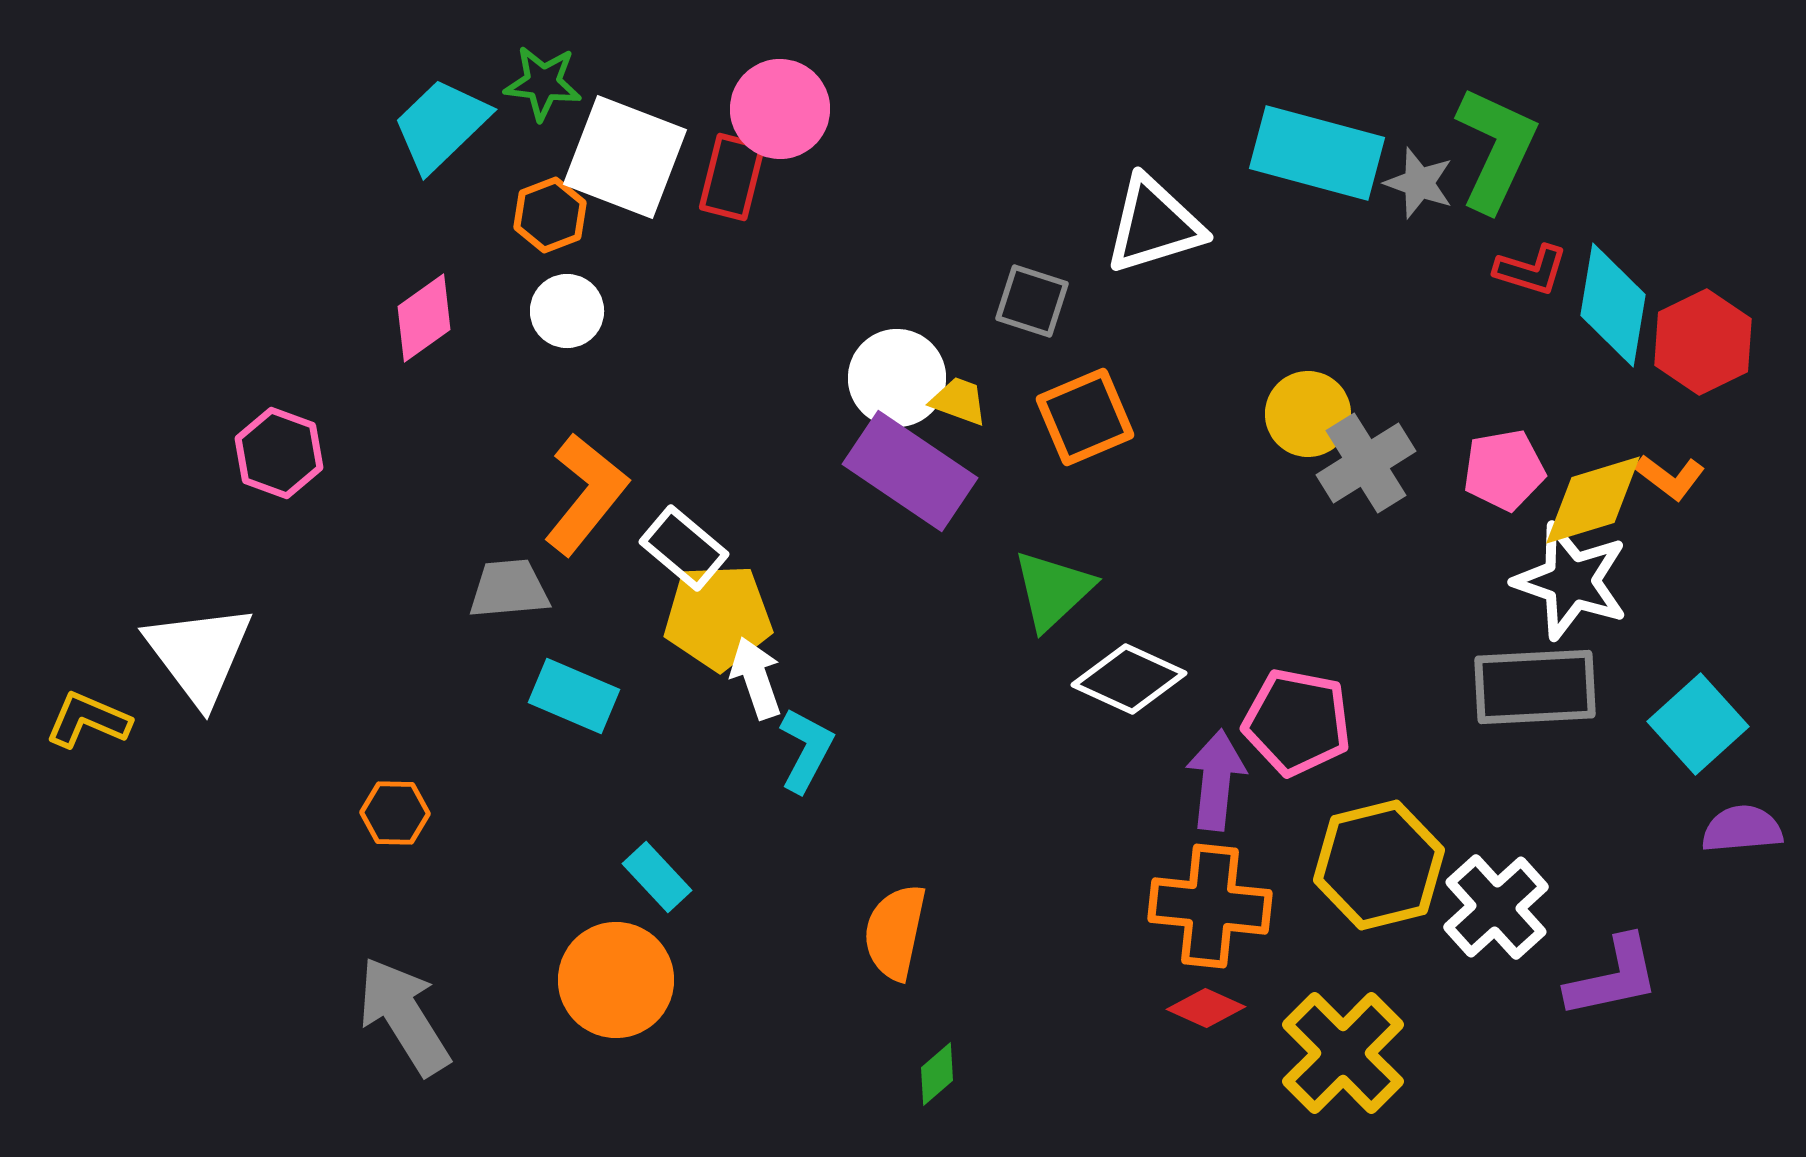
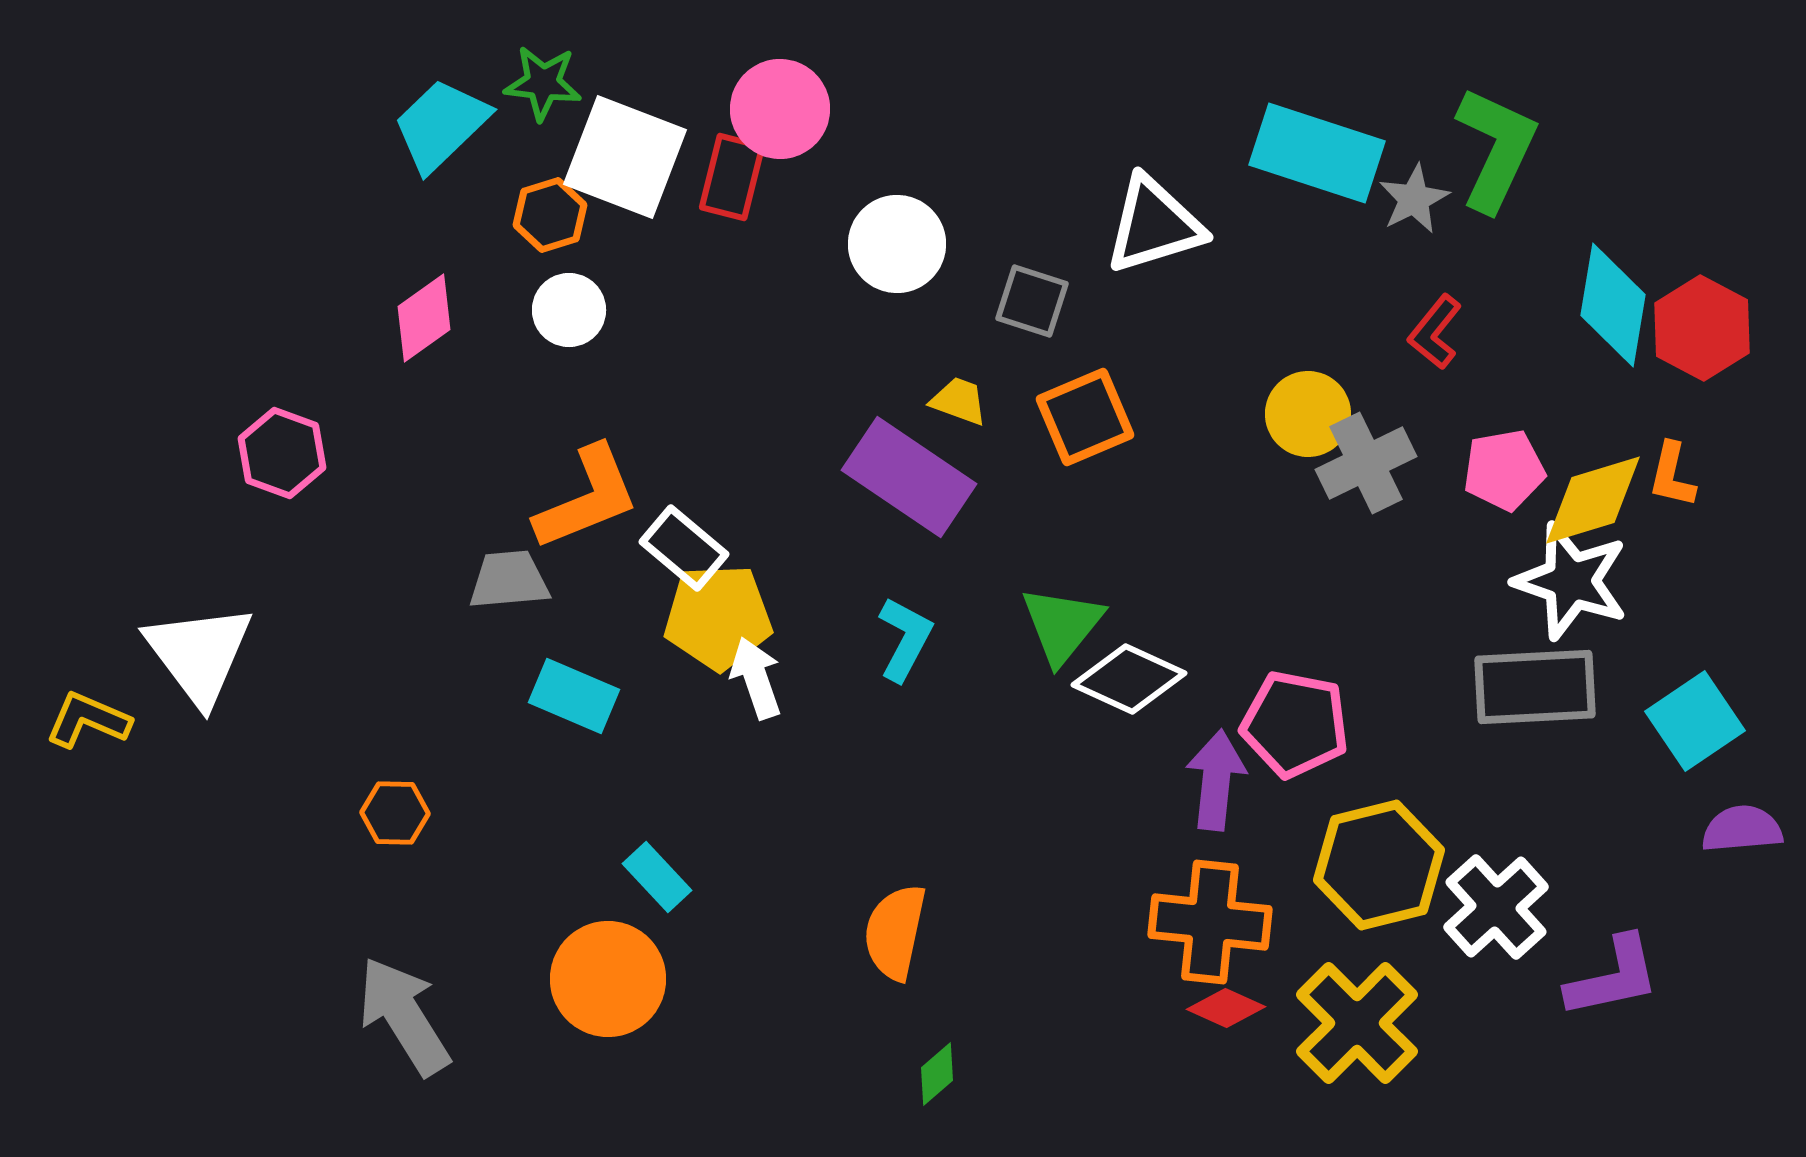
cyan rectangle at (1317, 153): rotated 3 degrees clockwise
gray star at (1419, 183): moved 5 px left, 16 px down; rotated 26 degrees clockwise
orange hexagon at (550, 215): rotated 4 degrees clockwise
red L-shape at (1531, 270): moved 96 px left, 62 px down; rotated 112 degrees clockwise
white circle at (567, 311): moved 2 px right, 1 px up
red hexagon at (1703, 342): moved 1 px left, 14 px up; rotated 6 degrees counterclockwise
white circle at (897, 378): moved 134 px up
pink hexagon at (279, 453): moved 3 px right
gray cross at (1366, 463): rotated 6 degrees clockwise
purple rectangle at (910, 471): moved 1 px left, 6 px down
orange L-shape at (1670, 477): moved 2 px right, 2 px up; rotated 66 degrees clockwise
orange L-shape at (586, 494): moved 1 px right, 4 px down; rotated 29 degrees clockwise
gray trapezoid at (509, 589): moved 9 px up
green triangle at (1053, 590): moved 9 px right, 35 px down; rotated 8 degrees counterclockwise
pink pentagon at (1297, 722): moved 2 px left, 2 px down
cyan square at (1698, 724): moved 3 px left, 3 px up; rotated 8 degrees clockwise
cyan L-shape at (806, 750): moved 99 px right, 111 px up
orange cross at (1210, 906): moved 16 px down
orange circle at (616, 980): moved 8 px left, 1 px up
red diamond at (1206, 1008): moved 20 px right
yellow cross at (1343, 1053): moved 14 px right, 30 px up
